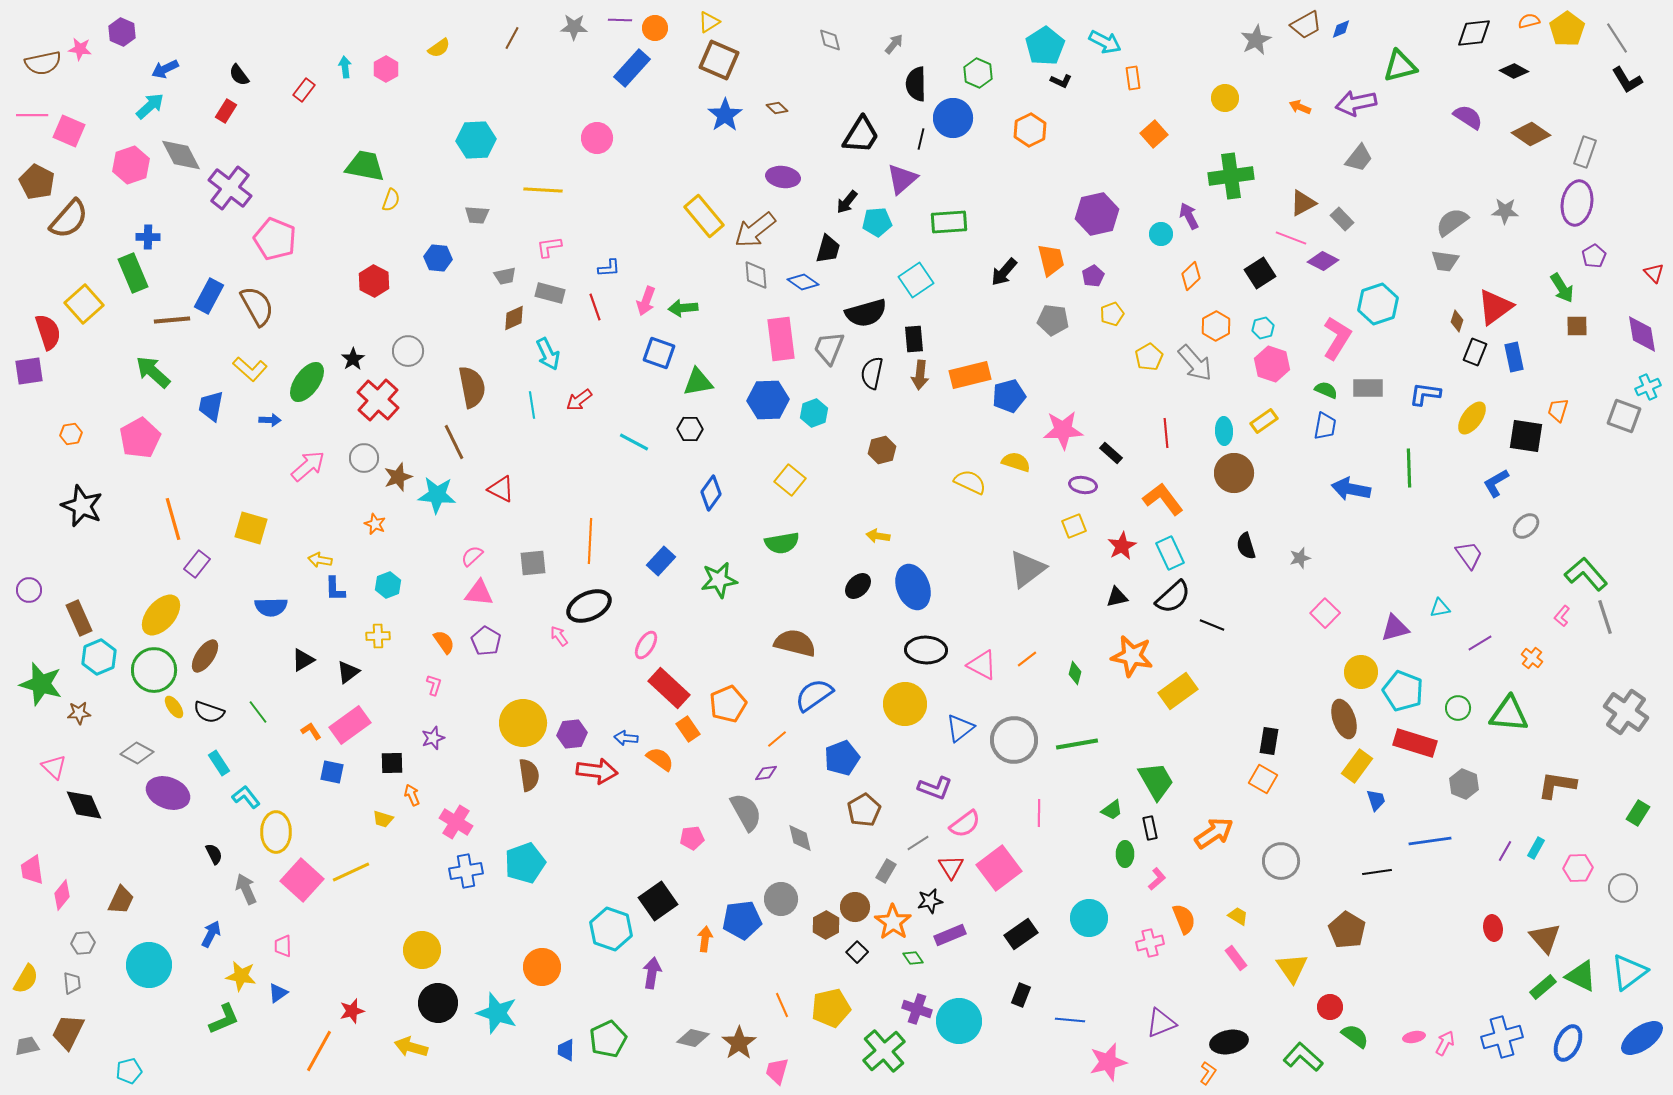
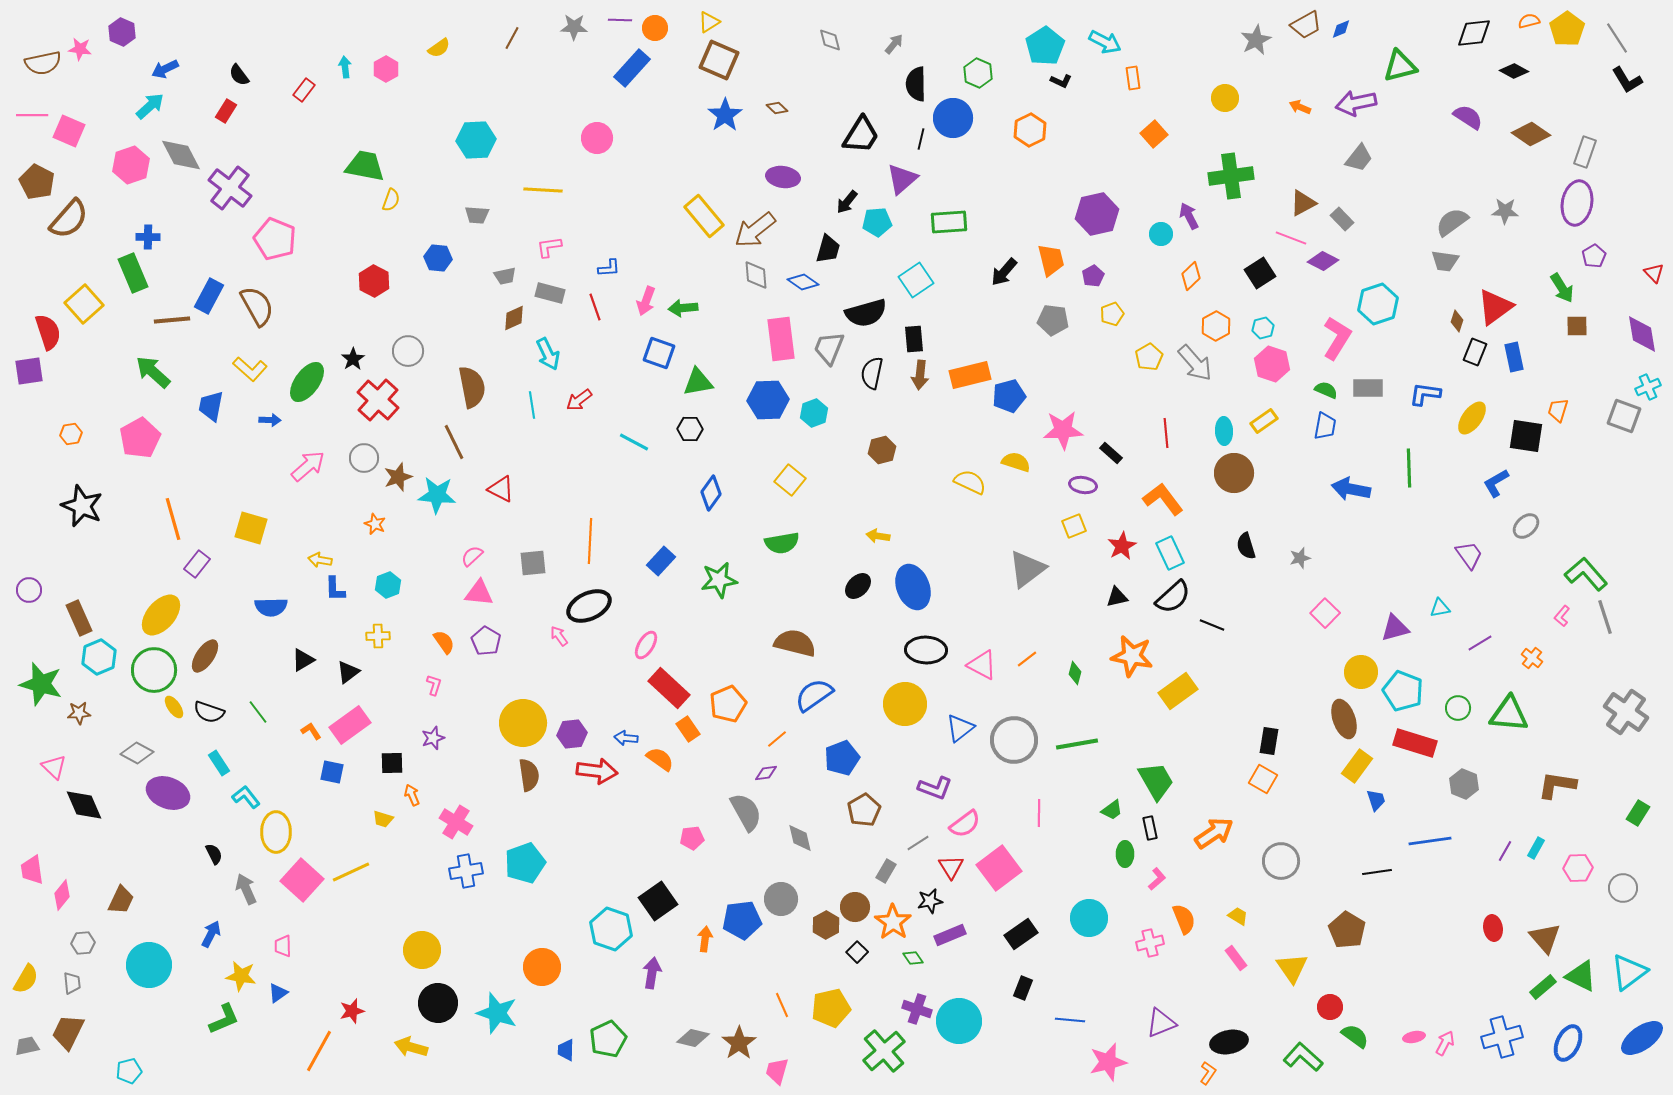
black rectangle at (1021, 995): moved 2 px right, 7 px up
